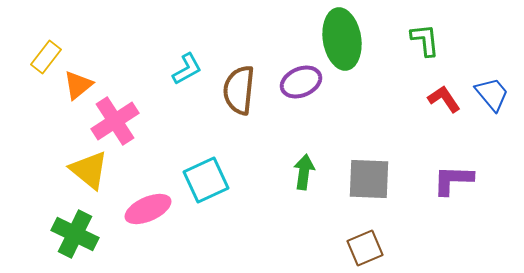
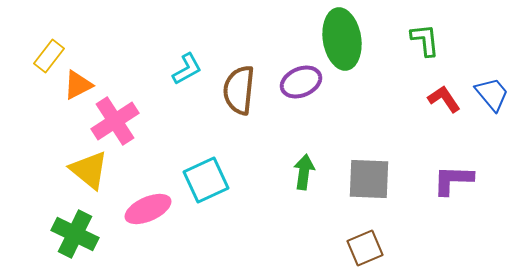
yellow rectangle: moved 3 px right, 1 px up
orange triangle: rotated 12 degrees clockwise
